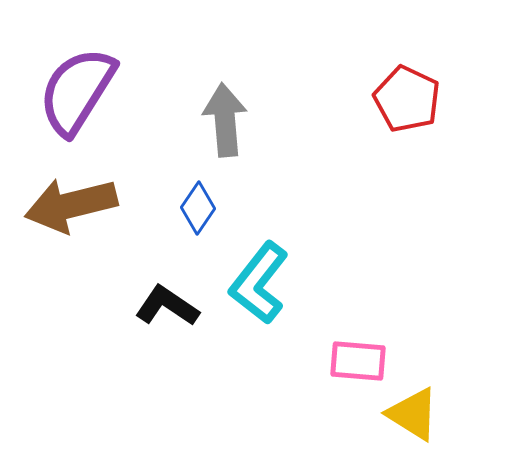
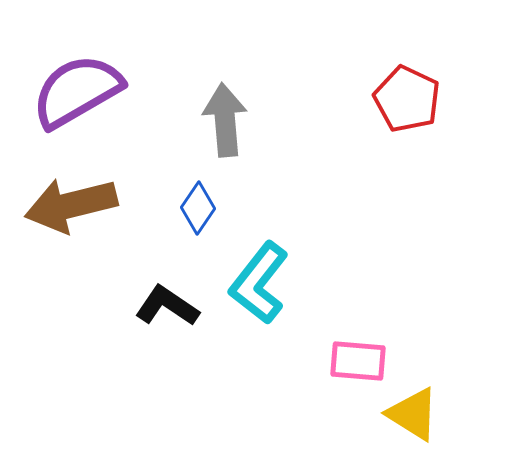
purple semicircle: rotated 28 degrees clockwise
